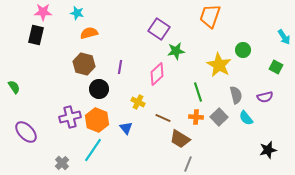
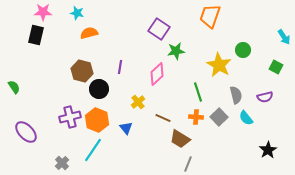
brown hexagon: moved 2 px left, 7 px down
yellow cross: rotated 24 degrees clockwise
black star: rotated 18 degrees counterclockwise
